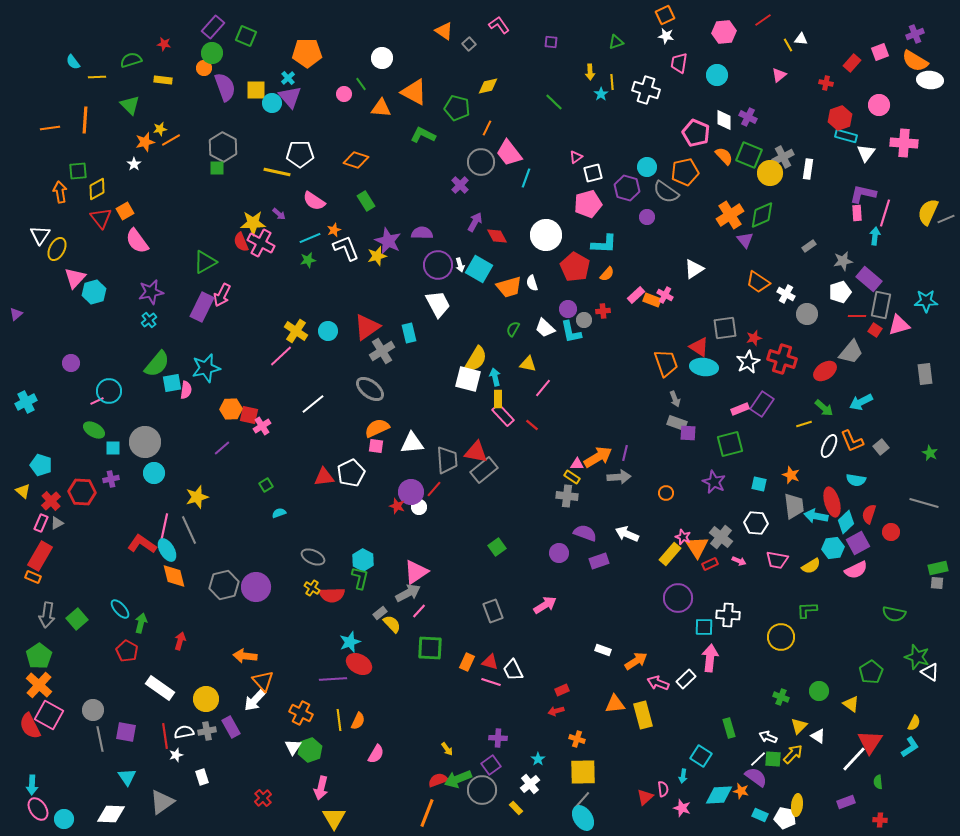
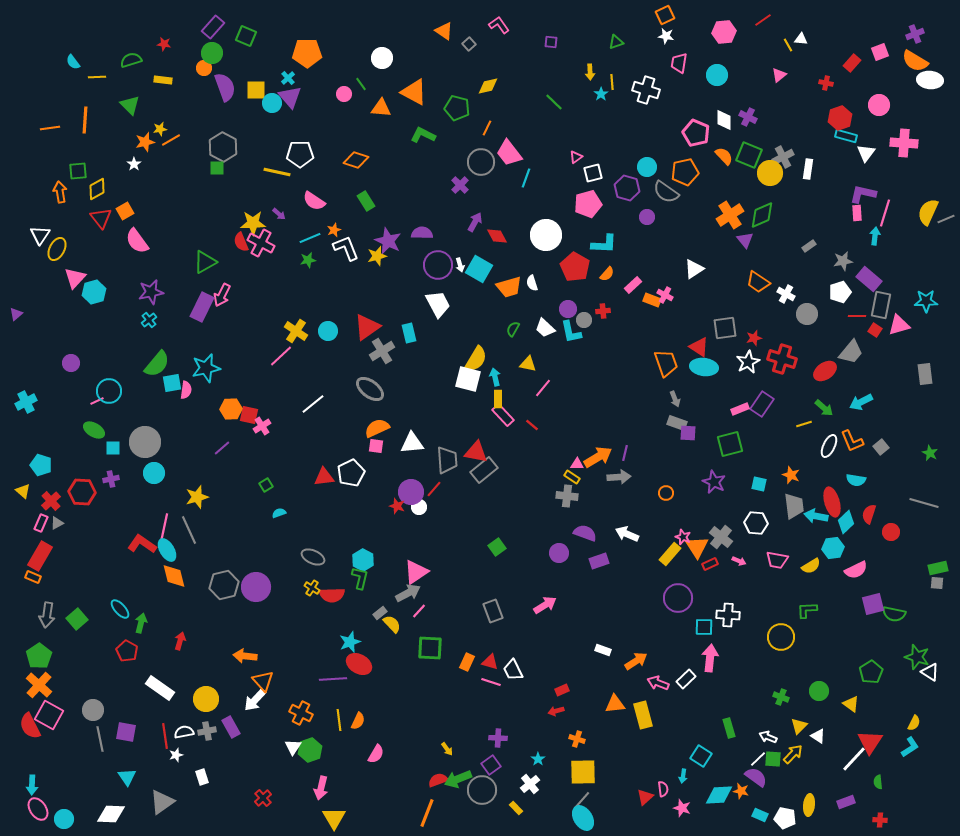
pink rectangle at (636, 295): moved 3 px left, 10 px up
purple square at (858, 543): moved 15 px right, 61 px down; rotated 15 degrees clockwise
yellow ellipse at (797, 805): moved 12 px right
